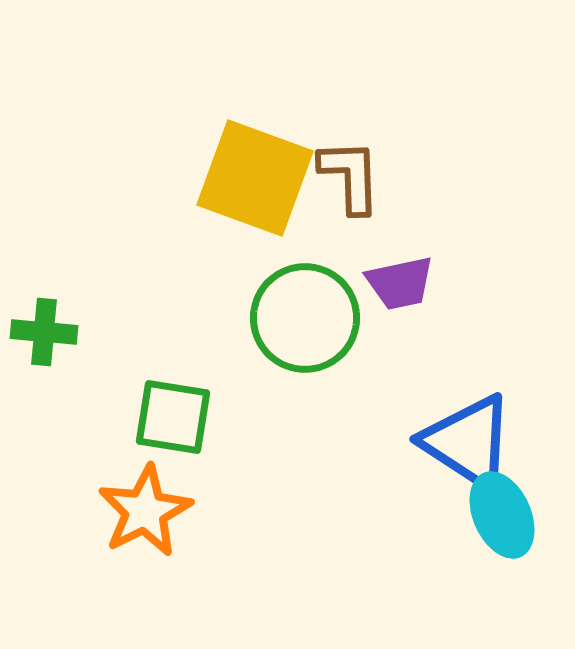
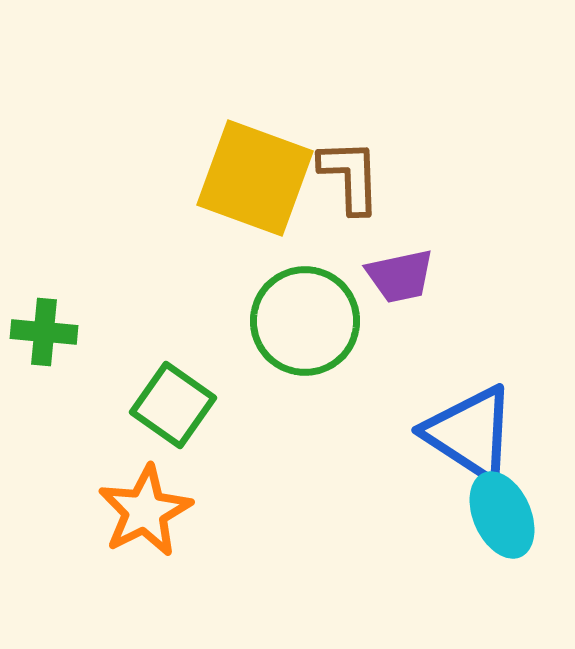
purple trapezoid: moved 7 px up
green circle: moved 3 px down
green square: moved 12 px up; rotated 26 degrees clockwise
blue triangle: moved 2 px right, 9 px up
